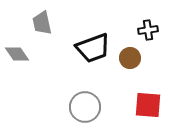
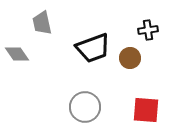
red square: moved 2 px left, 5 px down
